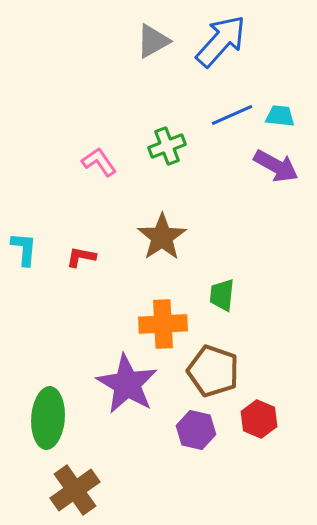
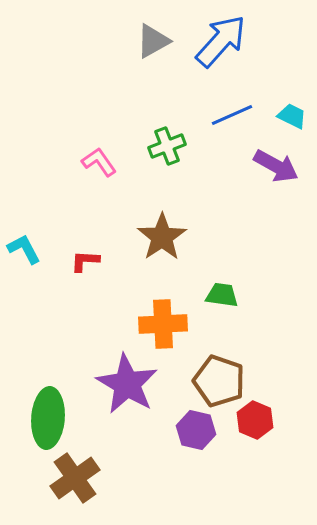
cyan trapezoid: moved 12 px right; rotated 20 degrees clockwise
cyan L-shape: rotated 33 degrees counterclockwise
red L-shape: moved 4 px right, 4 px down; rotated 8 degrees counterclockwise
green trapezoid: rotated 92 degrees clockwise
brown pentagon: moved 6 px right, 10 px down
red hexagon: moved 4 px left, 1 px down
brown cross: moved 12 px up
